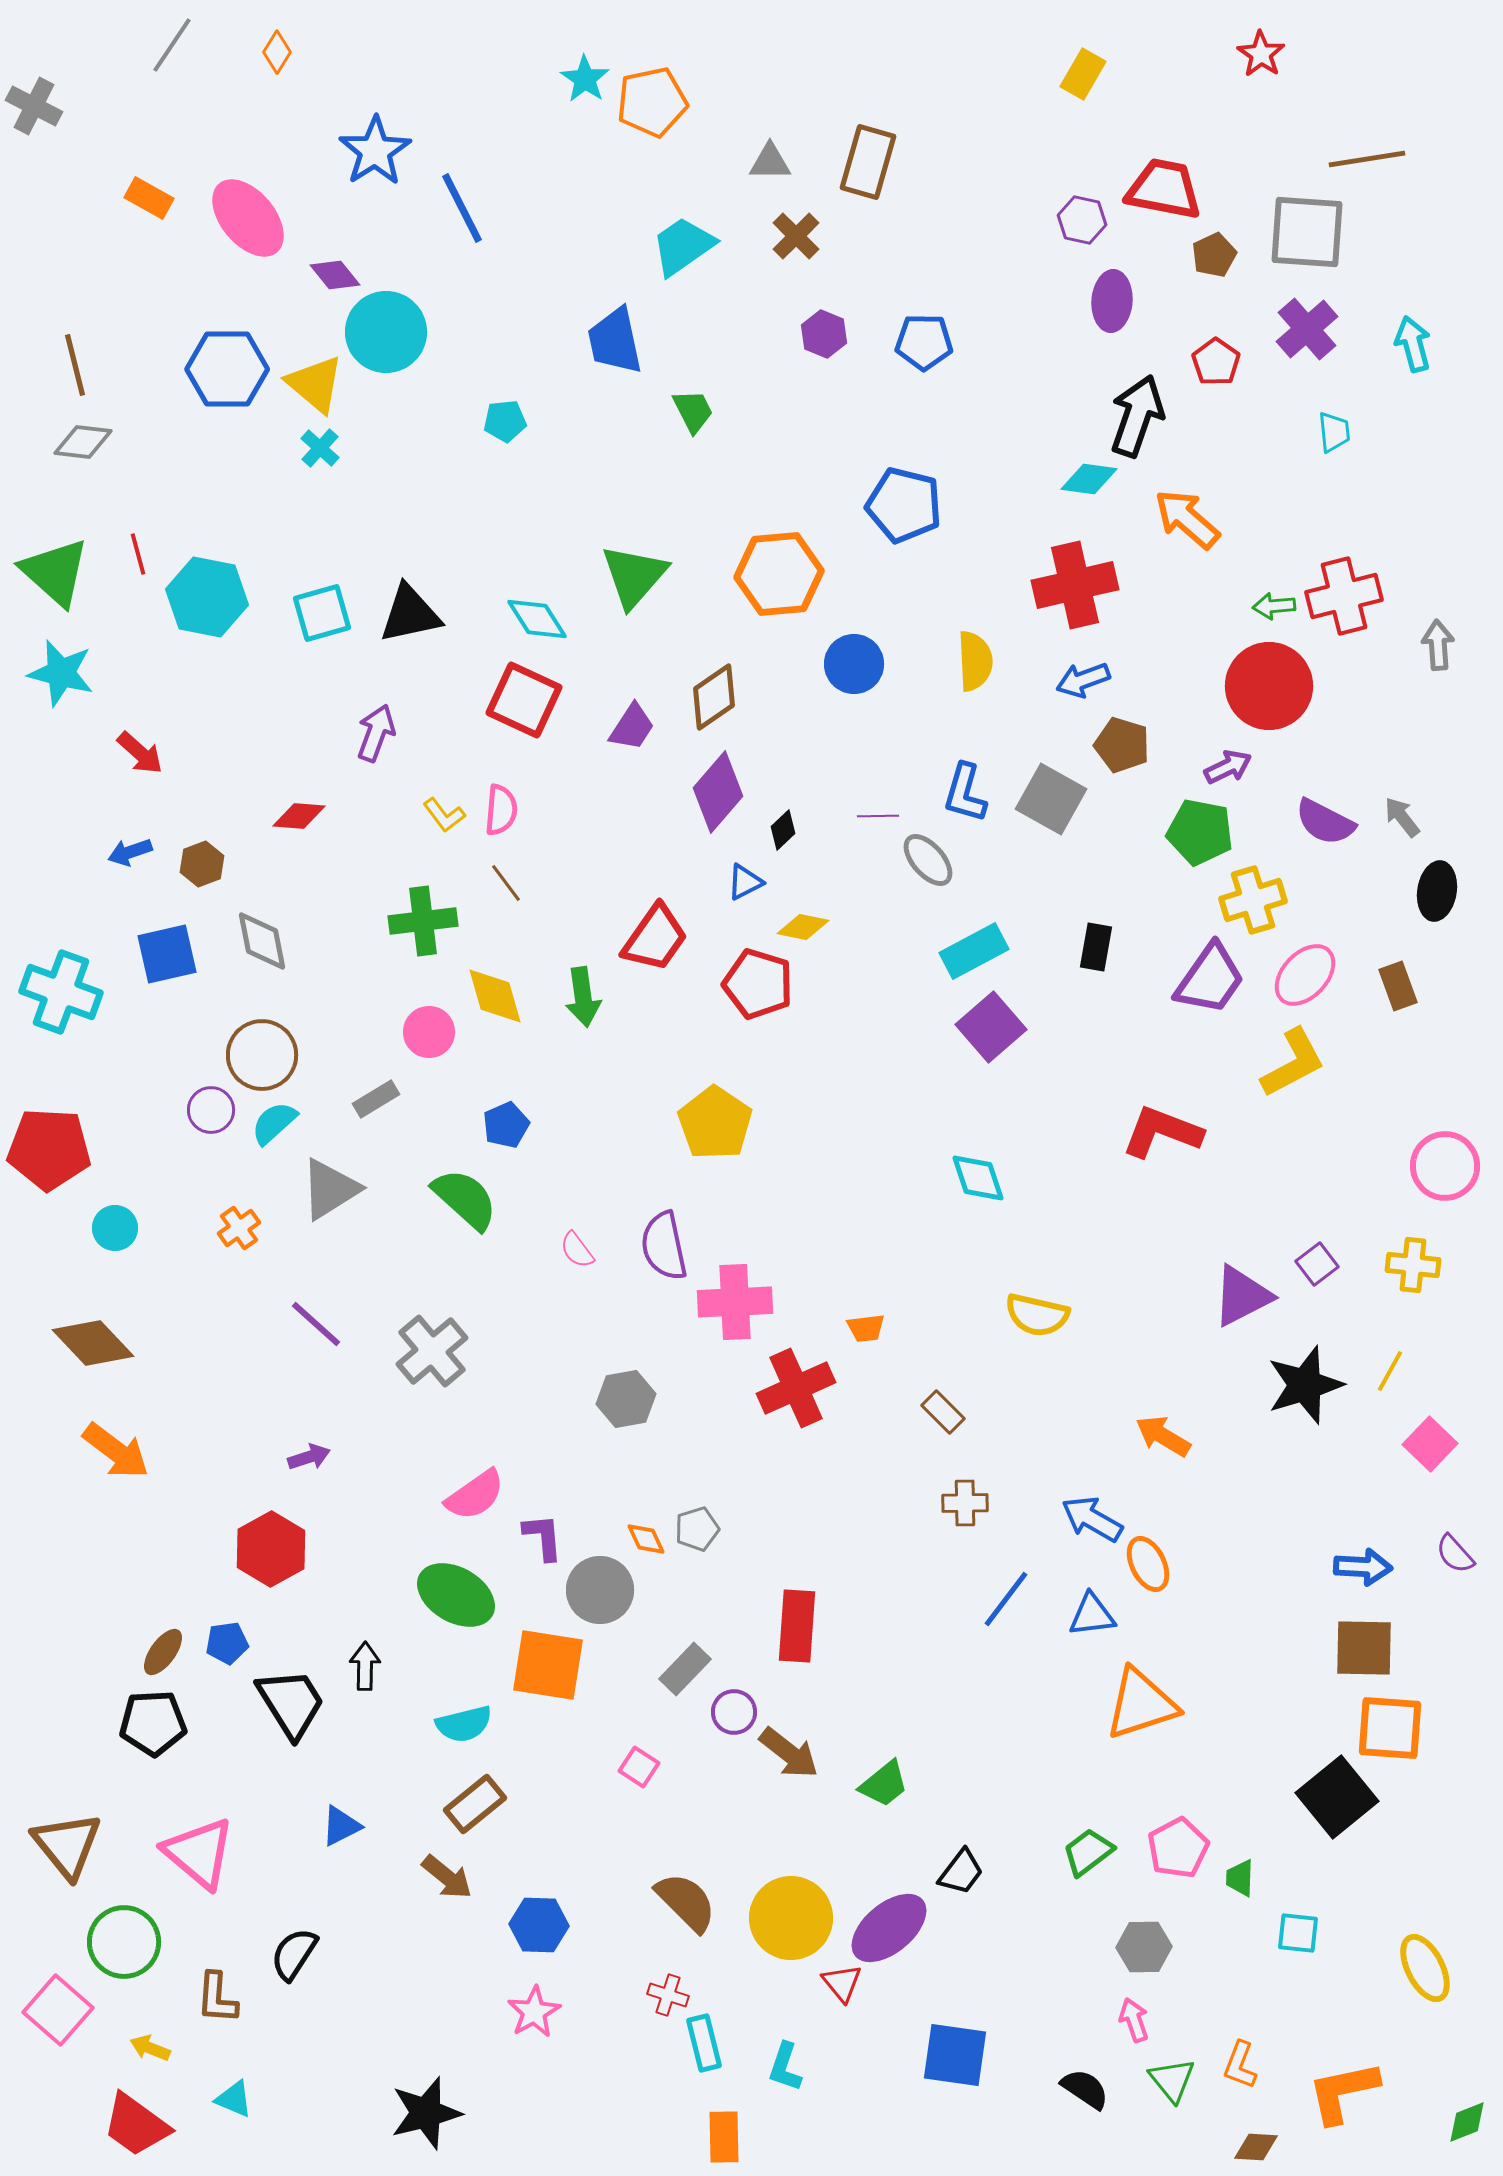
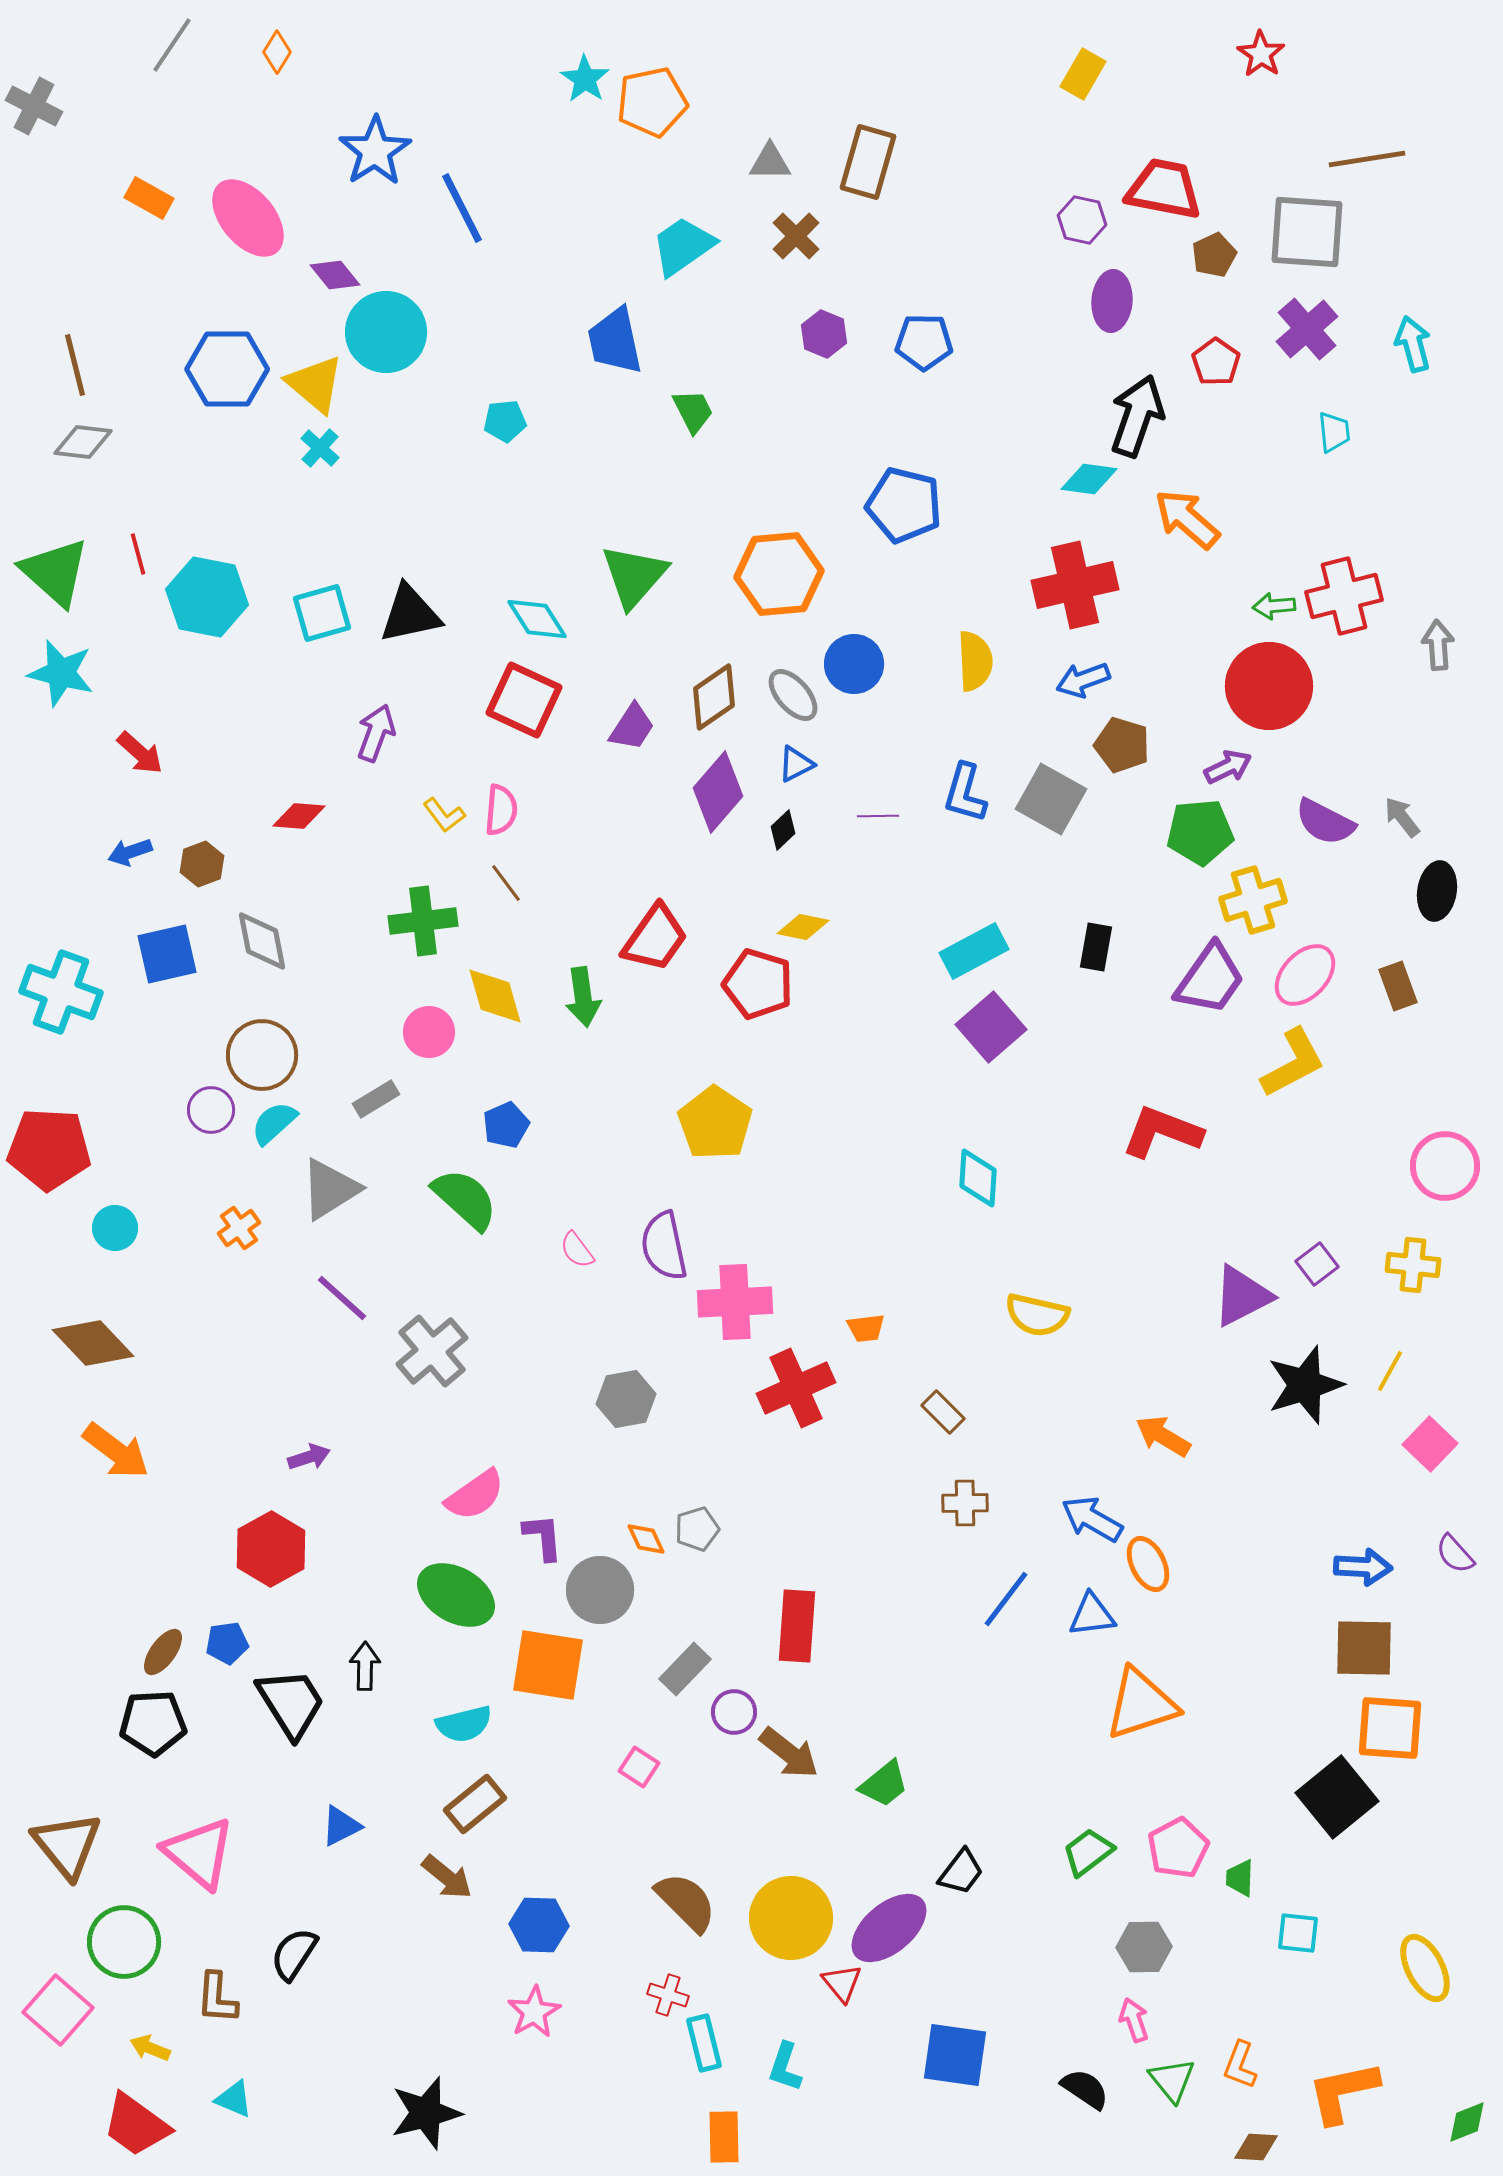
green pentagon at (1200, 832): rotated 16 degrees counterclockwise
gray ellipse at (928, 860): moved 135 px left, 165 px up
blue triangle at (745, 882): moved 51 px right, 118 px up
cyan diamond at (978, 1178): rotated 22 degrees clockwise
purple line at (316, 1324): moved 26 px right, 26 px up
